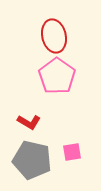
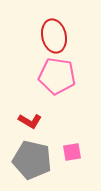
pink pentagon: rotated 27 degrees counterclockwise
red L-shape: moved 1 px right, 1 px up
